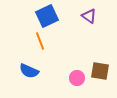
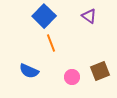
blue square: moved 3 px left; rotated 20 degrees counterclockwise
orange line: moved 11 px right, 2 px down
brown square: rotated 30 degrees counterclockwise
pink circle: moved 5 px left, 1 px up
